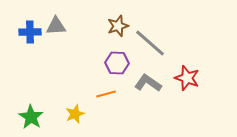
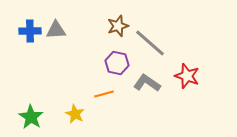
gray triangle: moved 4 px down
blue cross: moved 1 px up
purple hexagon: rotated 10 degrees clockwise
red star: moved 2 px up
gray L-shape: moved 1 px left
orange line: moved 2 px left
yellow star: rotated 24 degrees counterclockwise
